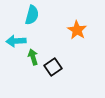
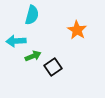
green arrow: moved 1 px up; rotated 84 degrees clockwise
